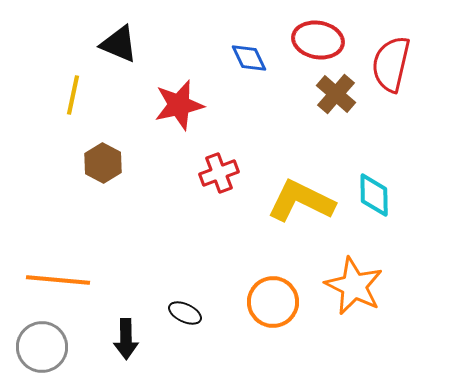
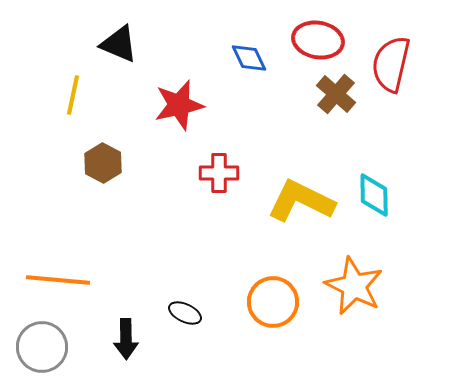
red cross: rotated 21 degrees clockwise
